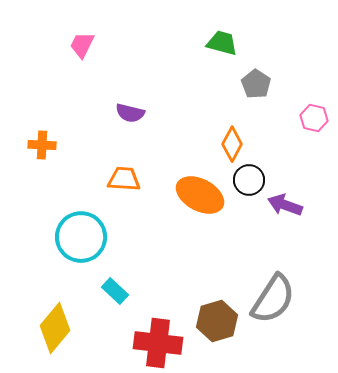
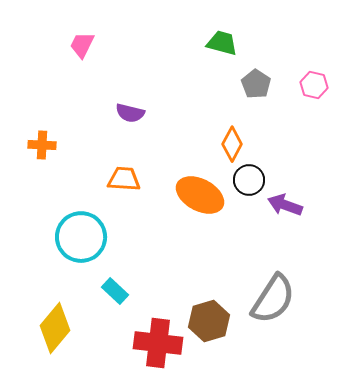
pink hexagon: moved 33 px up
brown hexagon: moved 8 px left
